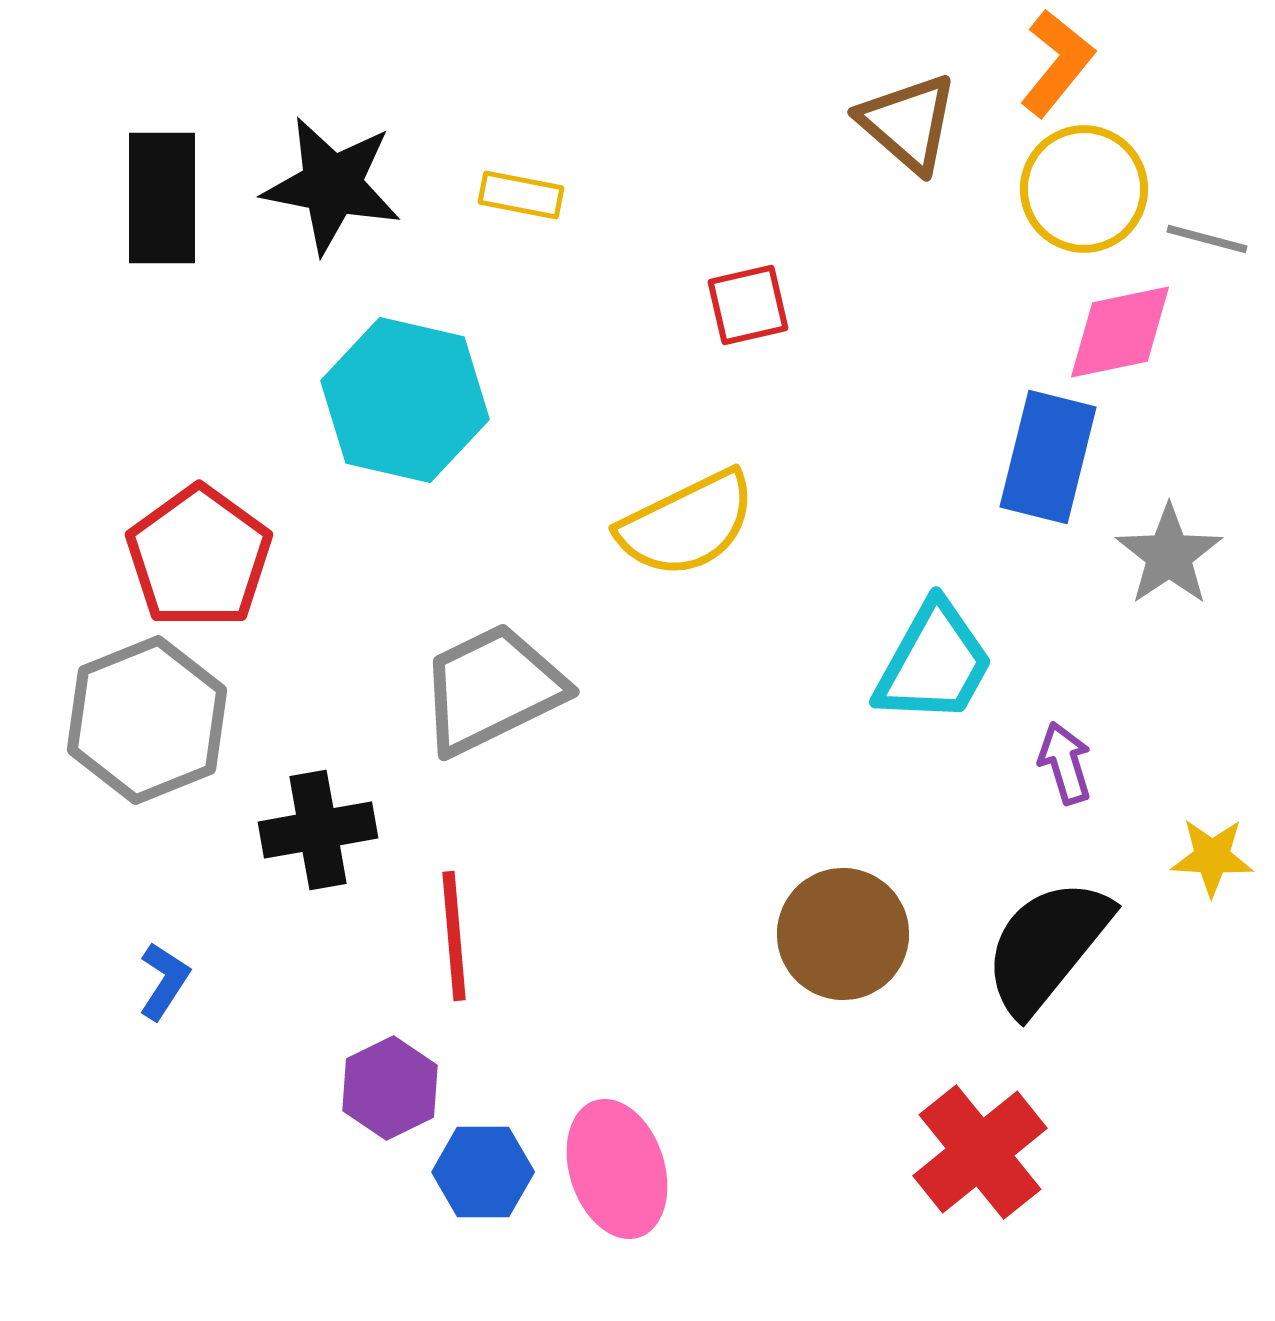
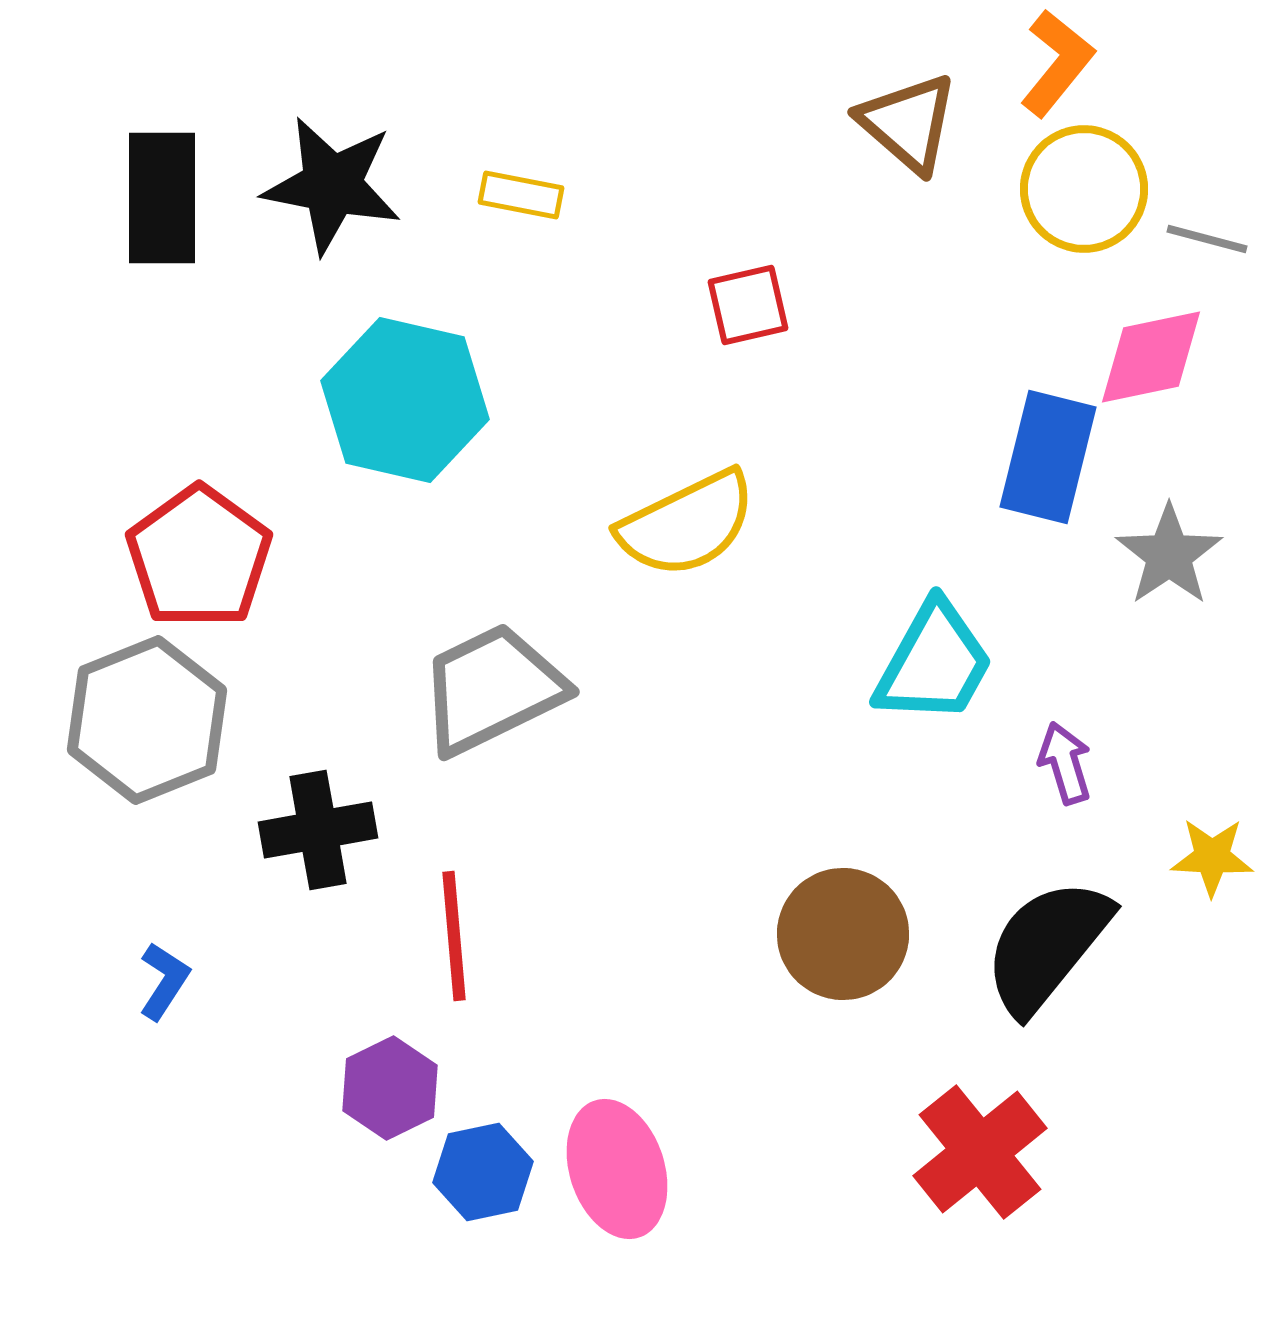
pink diamond: moved 31 px right, 25 px down
blue hexagon: rotated 12 degrees counterclockwise
